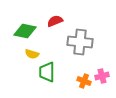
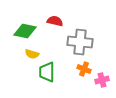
red semicircle: rotated 35 degrees clockwise
pink cross: moved 4 px down
orange cross: moved 12 px up
